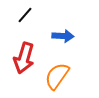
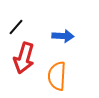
black line: moved 9 px left, 12 px down
orange semicircle: rotated 32 degrees counterclockwise
